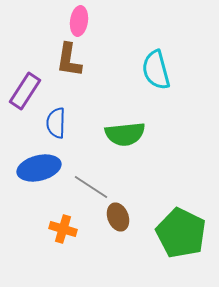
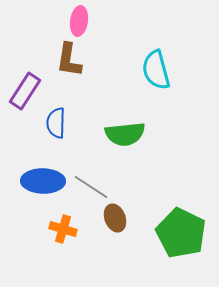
blue ellipse: moved 4 px right, 13 px down; rotated 15 degrees clockwise
brown ellipse: moved 3 px left, 1 px down
